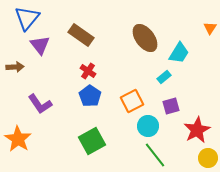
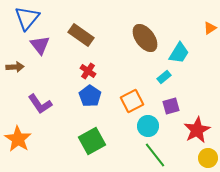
orange triangle: rotated 24 degrees clockwise
